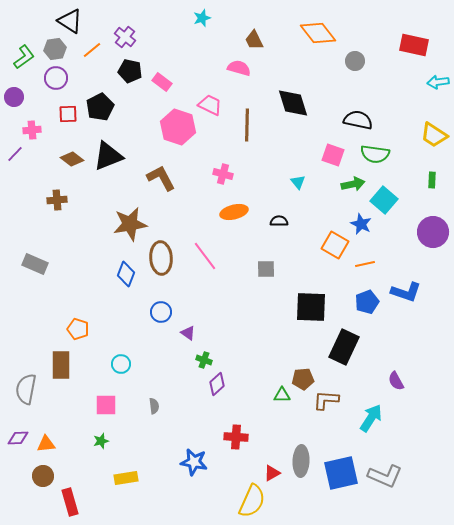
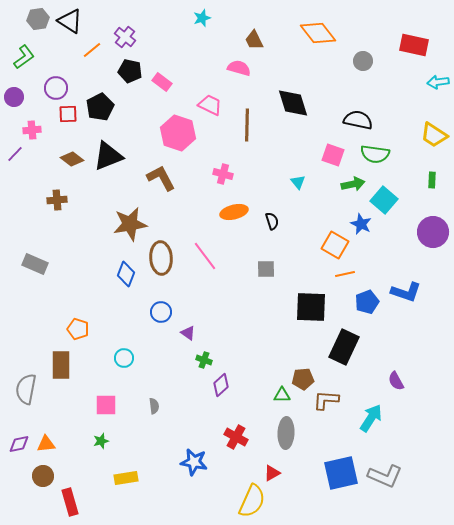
gray hexagon at (55, 49): moved 17 px left, 30 px up
gray circle at (355, 61): moved 8 px right
purple circle at (56, 78): moved 10 px down
pink hexagon at (178, 127): moved 6 px down
black semicircle at (279, 221): moved 7 px left; rotated 72 degrees clockwise
orange line at (365, 264): moved 20 px left, 10 px down
cyan circle at (121, 364): moved 3 px right, 6 px up
purple diamond at (217, 384): moved 4 px right, 1 px down
red cross at (236, 437): rotated 25 degrees clockwise
purple diamond at (18, 438): moved 1 px right, 6 px down; rotated 10 degrees counterclockwise
gray ellipse at (301, 461): moved 15 px left, 28 px up
